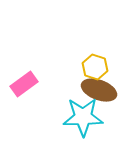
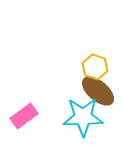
pink rectangle: moved 32 px down
brown ellipse: moved 1 px left, 1 px down; rotated 20 degrees clockwise
